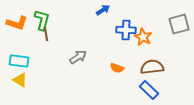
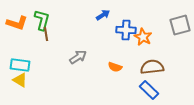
blue arrow: moved 5 px down
gray square: moved 1 px right, 1 px down
cyan rectangle: moved 1 px right, 4 px down
orange semicircle: moved 2 px left, 1 px up
